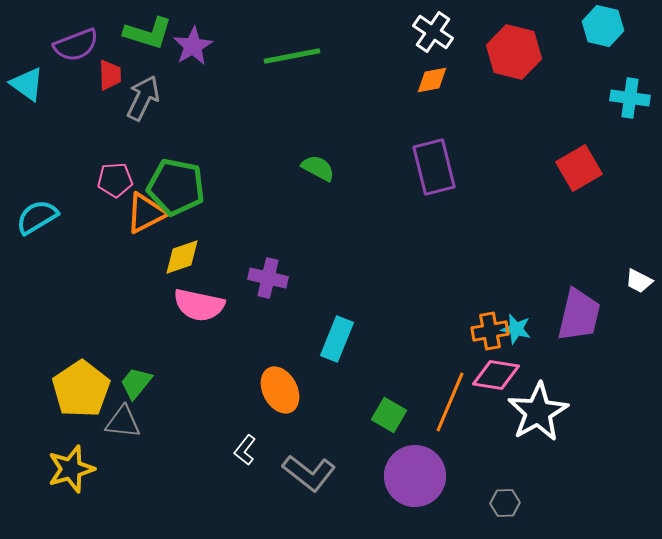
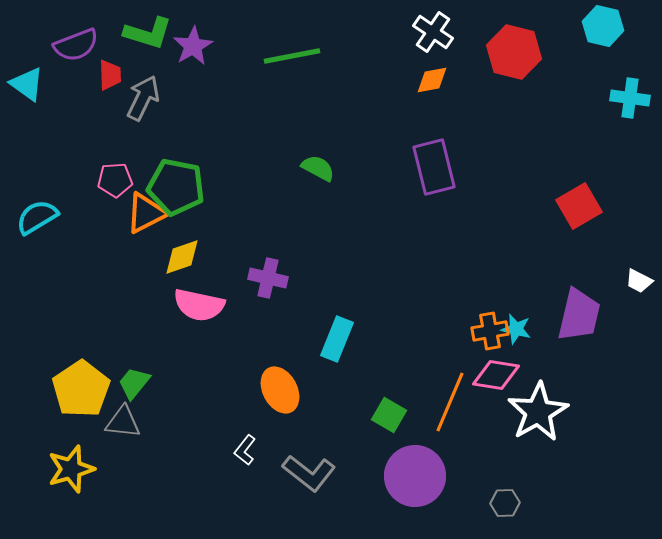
red square: moved 38 px down
green trapezoid: moved 2 px left
